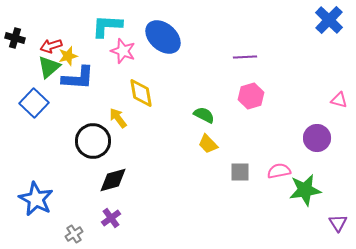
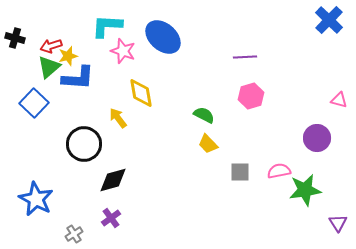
black circle: moved 9 px left, 3 px down
